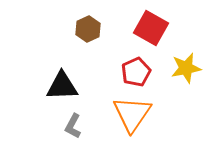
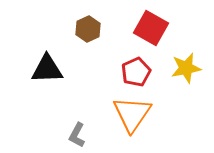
black triangle: moved 15 px left, 17 px up
gray L-shape: moved 4 px right, 9 px down
